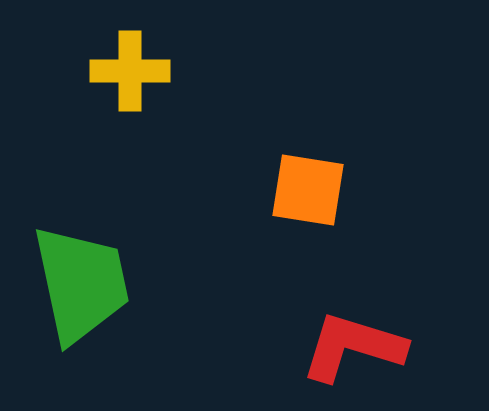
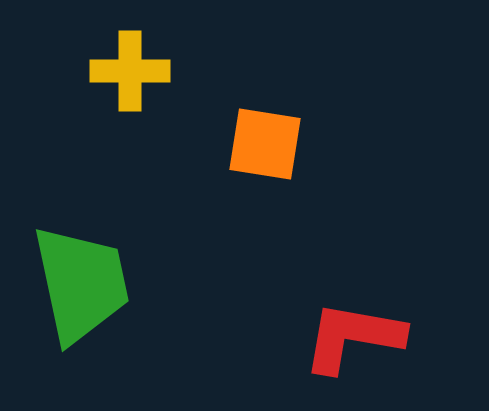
orange square: moved 43 px left, 46 px up
red L-shape: moved 10 px up; rotated 7 degrees counterclockwise
